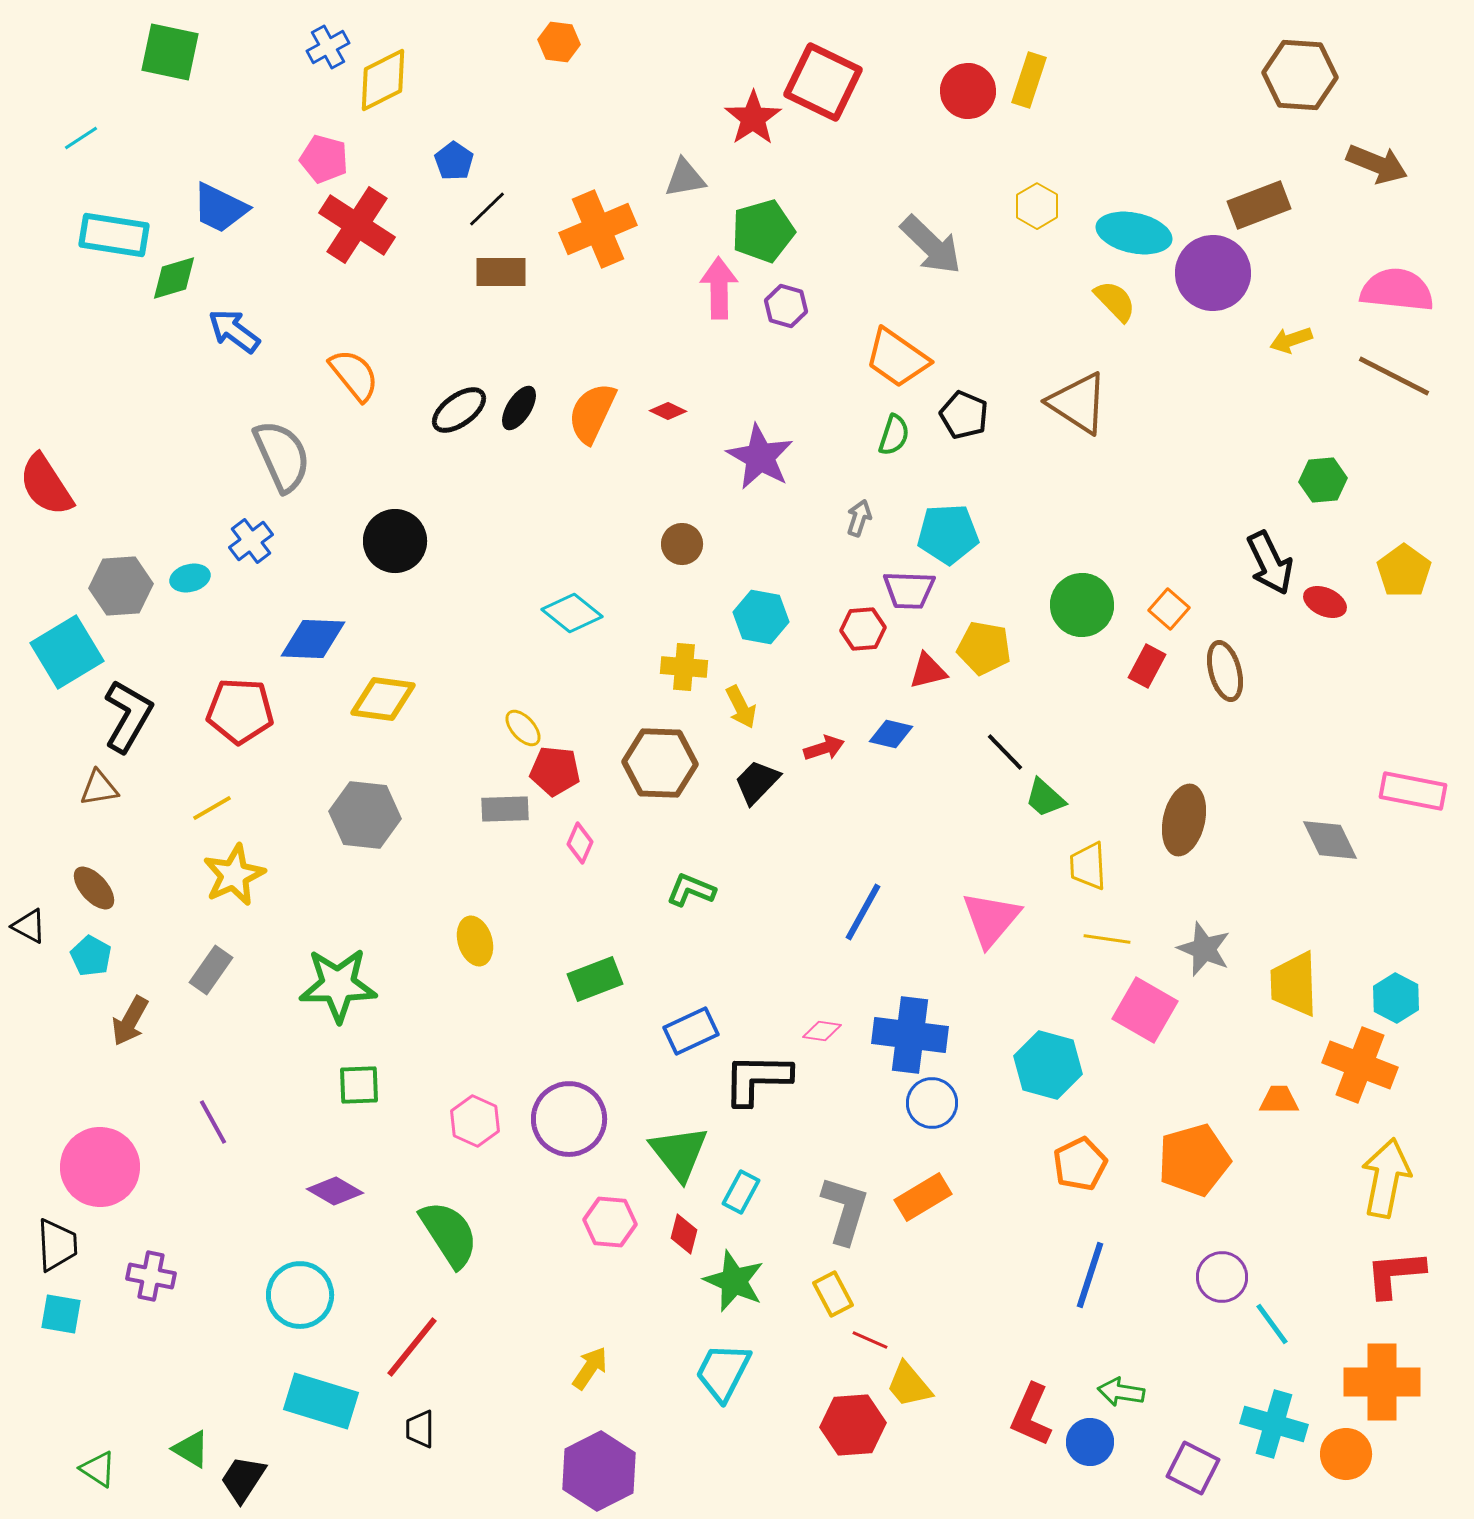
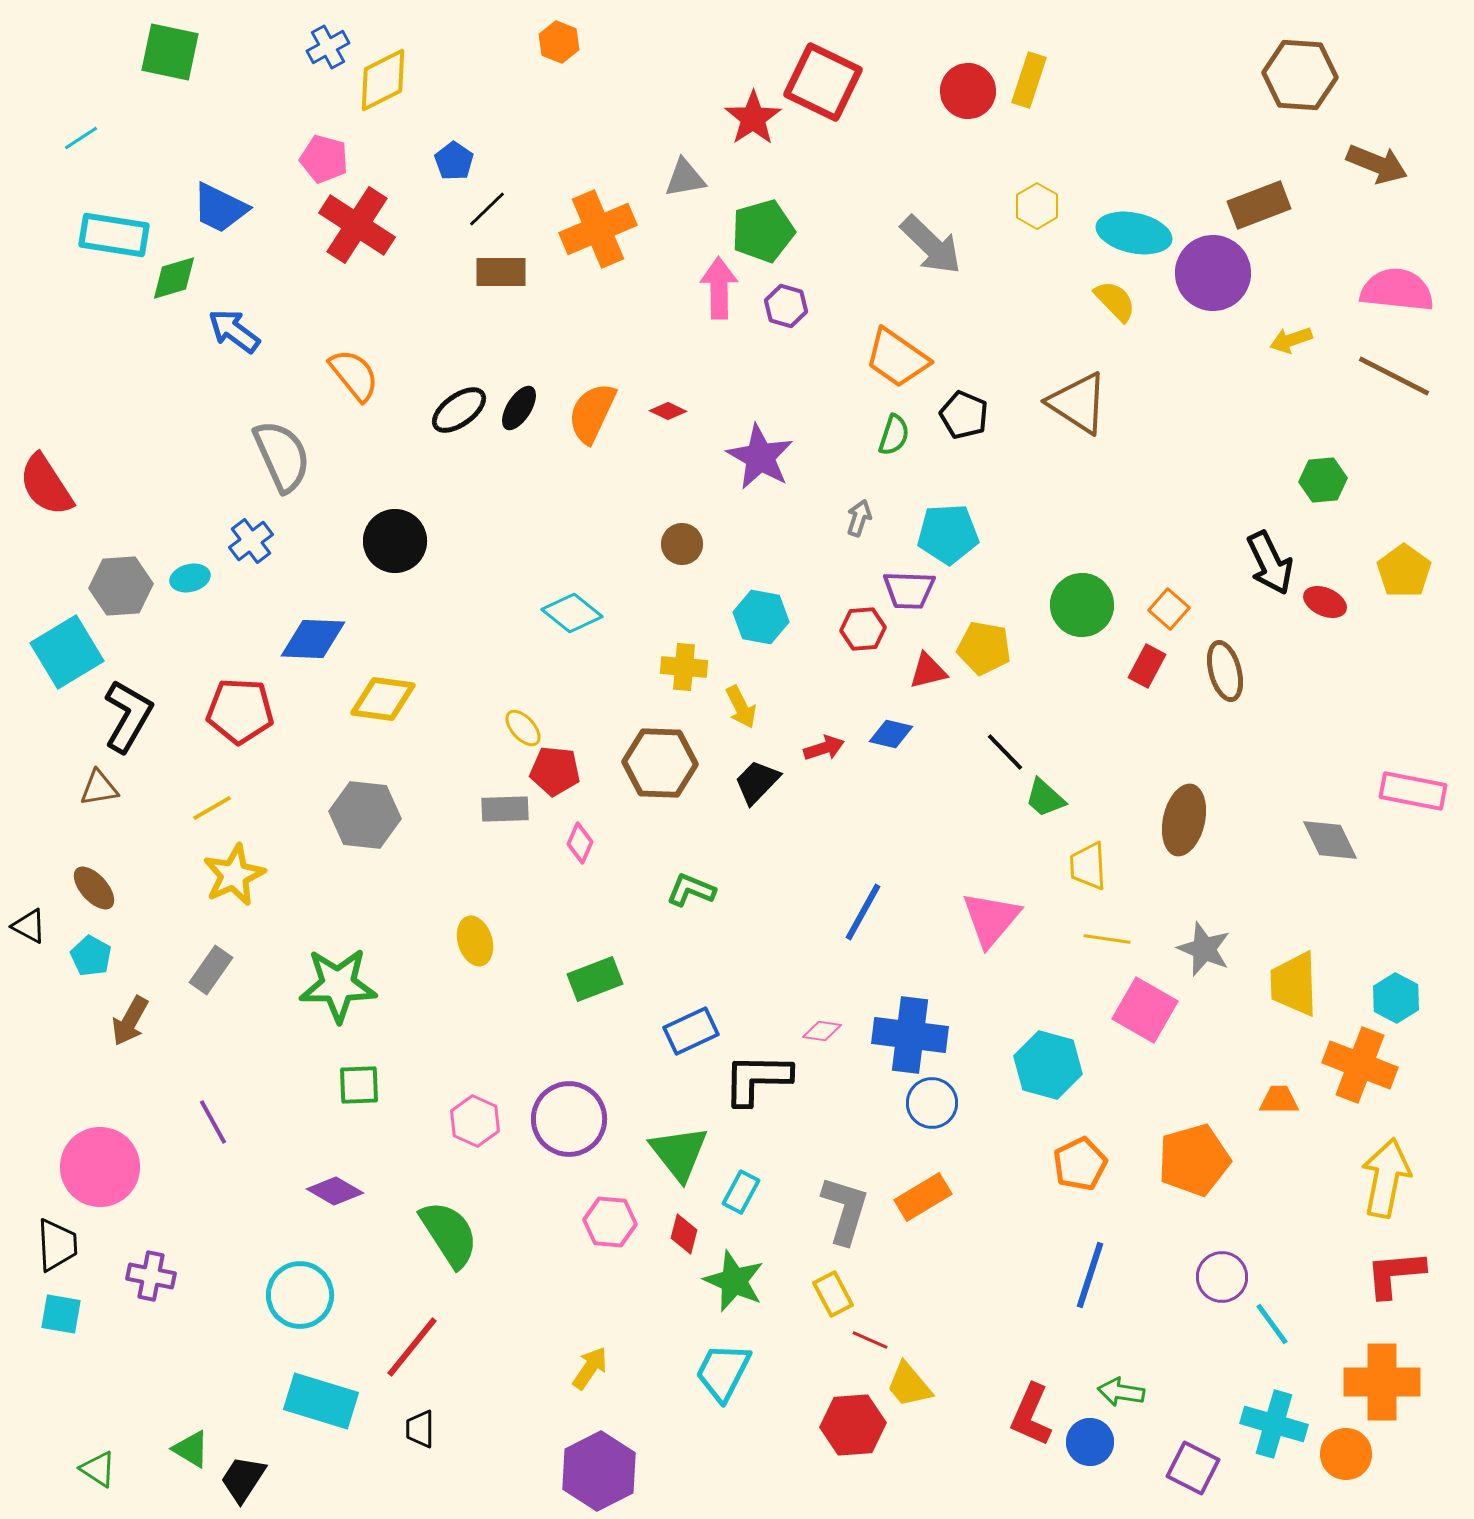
orange hexagon at (559, 42): rotated 15 degrees clockwise
